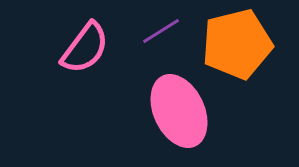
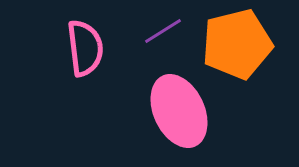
purple line: moved 2 px right
pink semicircle: rotated 44 degrees counterclockwise
